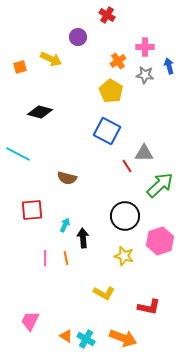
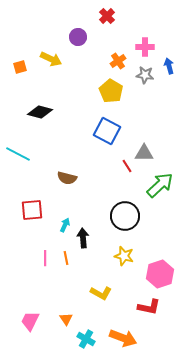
red cross: moved 1 px down; rotated 14 degrees clockwise
pink hexagon: moved 33 px down
yellow L-shape: moved 3 px left
orange triangle: moved 17 px up; rotated 24 degrees clockwise
